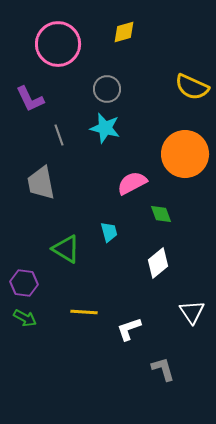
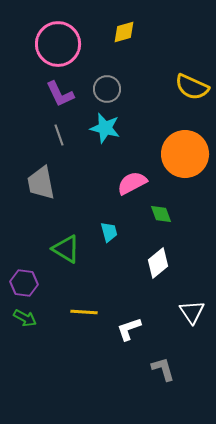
purple L-shape: moved 30 px right, 5 px up
